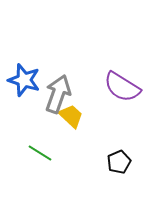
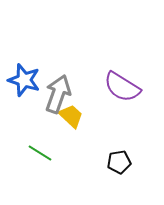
black pentagon: rotated 15 degrees clockwise
